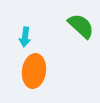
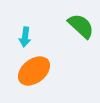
orange ellipse: rotated 44 degrees clockwise
